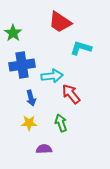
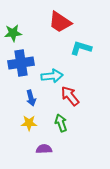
green star: rotated 30 degrees clockwise
blue cross: moved 1 px left, 2 px up
red arrow: moved 1 px left, 2 px down
